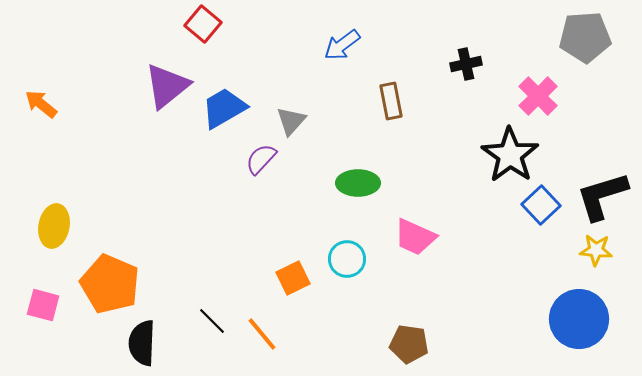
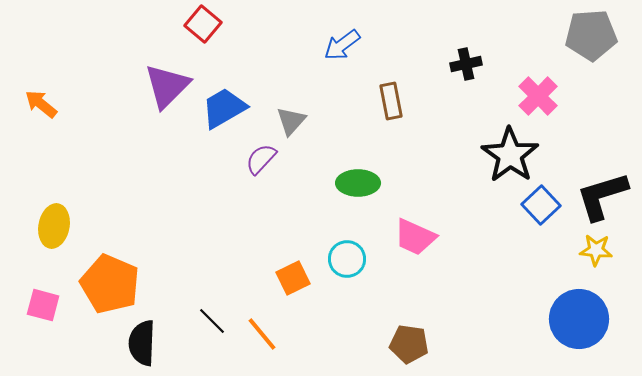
gray pentagon: moved 6 px right, 2 px up
purple triangle: rotated 6 degrees counterclockwise
